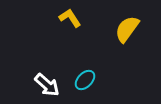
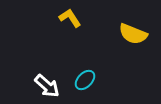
yellow semicircle: moved 6 px right, 5 px down; rotated 104 degrees counterclockwise
white arrow: moved 1 px down
